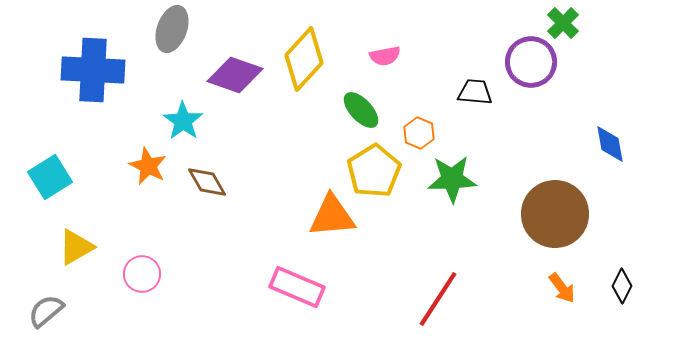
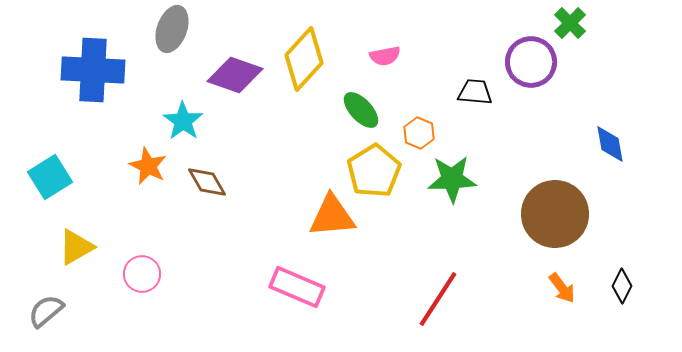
green cross: moved 7 px right
